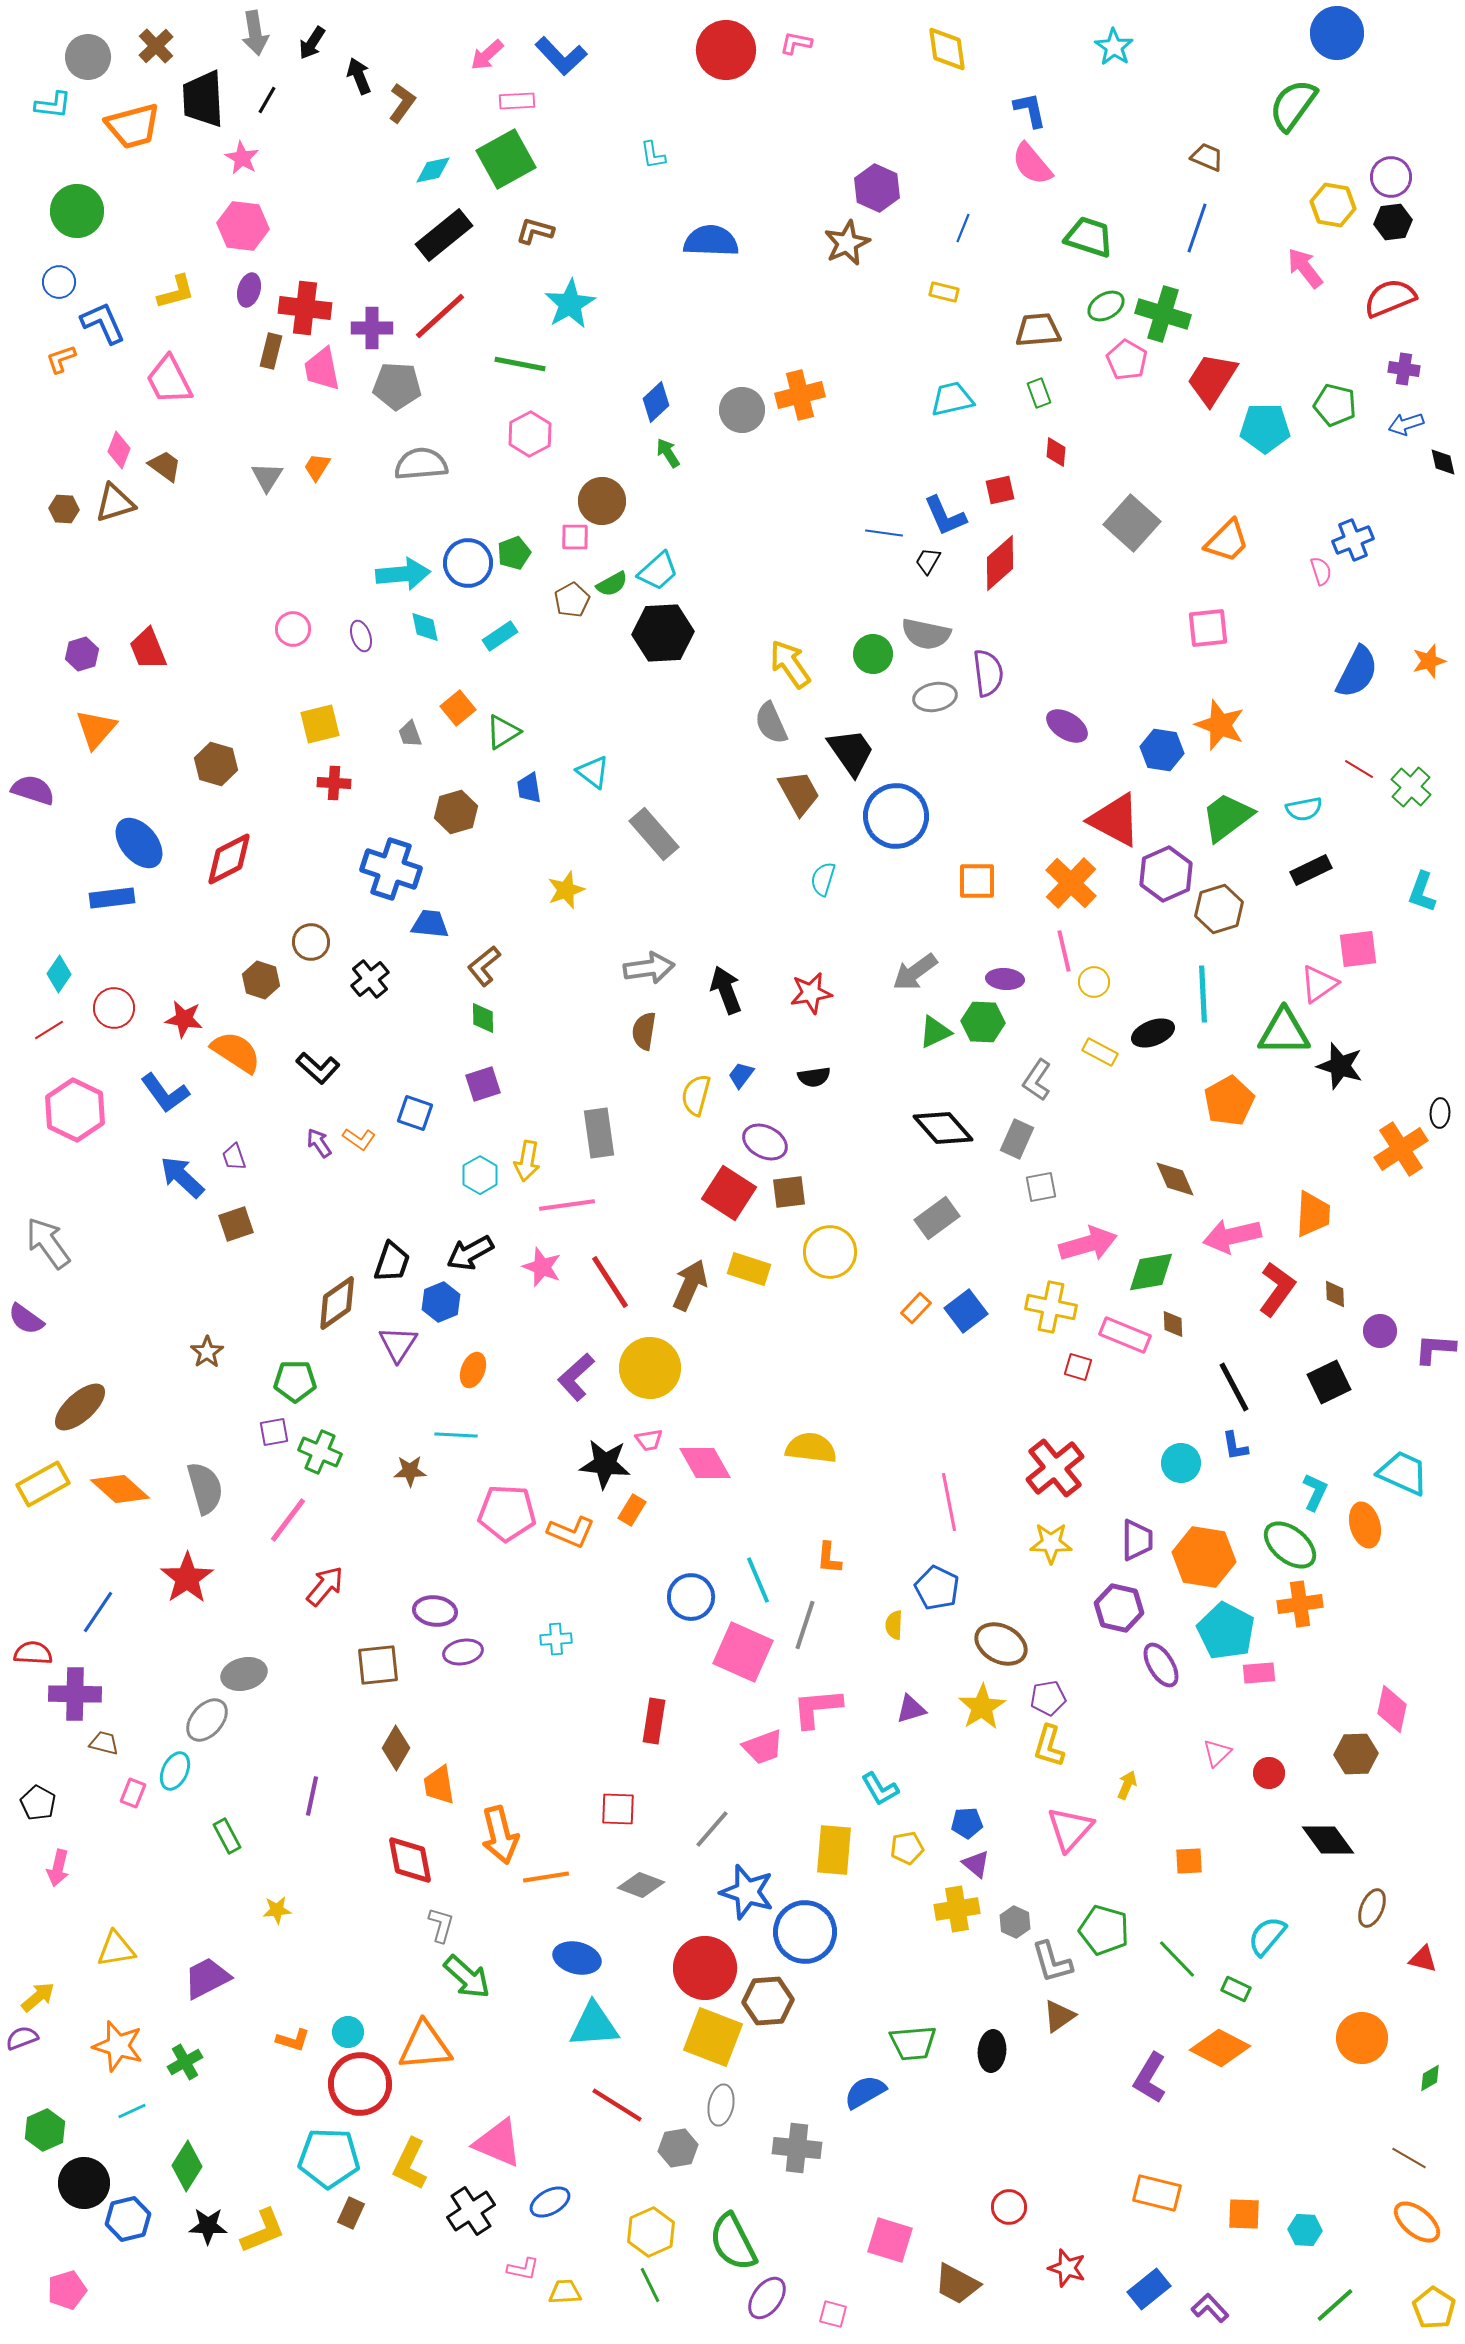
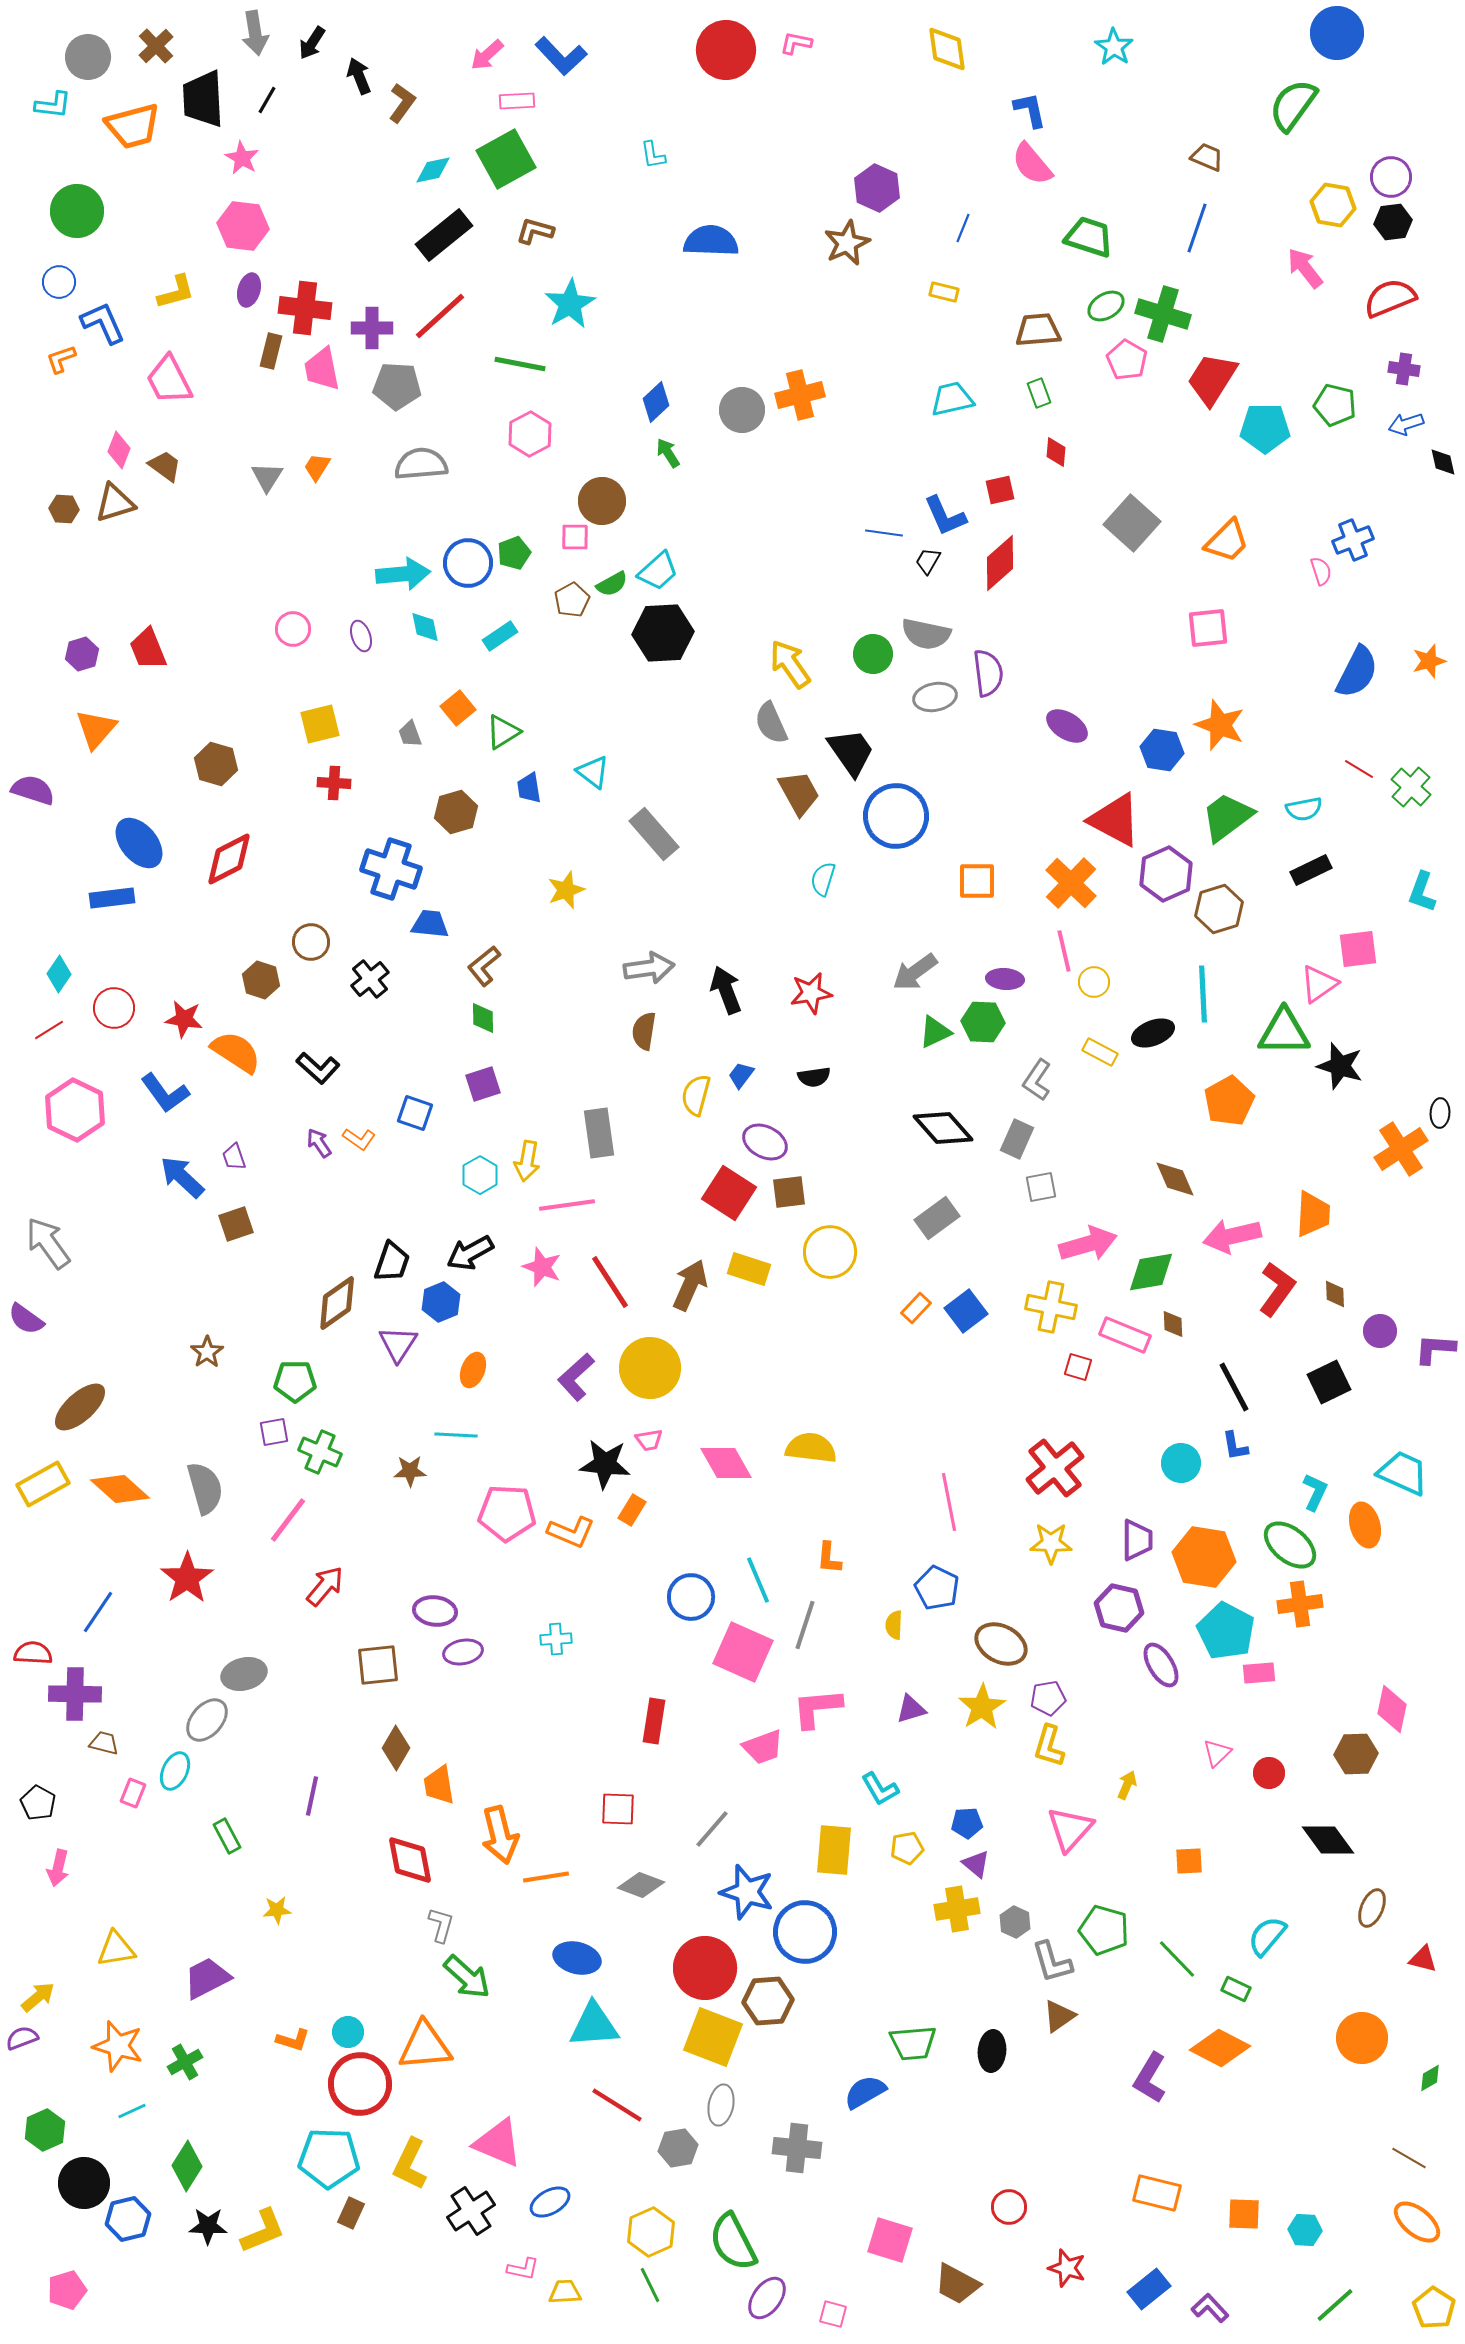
pink diamond at (705, 1463): moved 21 px right
